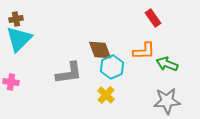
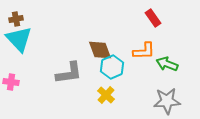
cyan triangle: rotated 28 degrees counterclockwise
